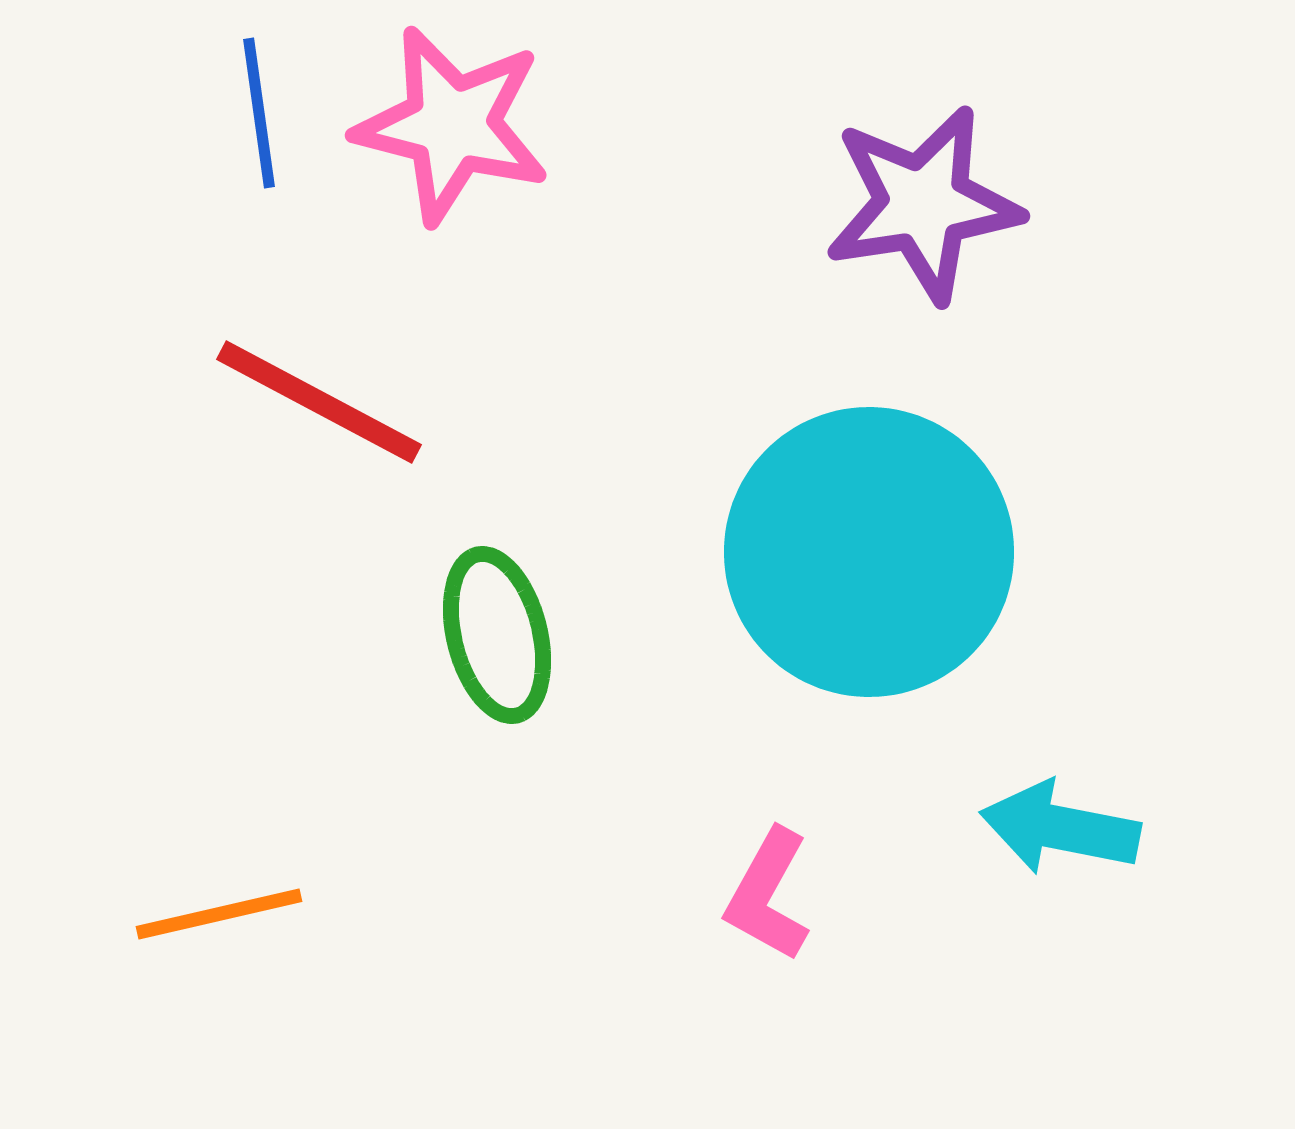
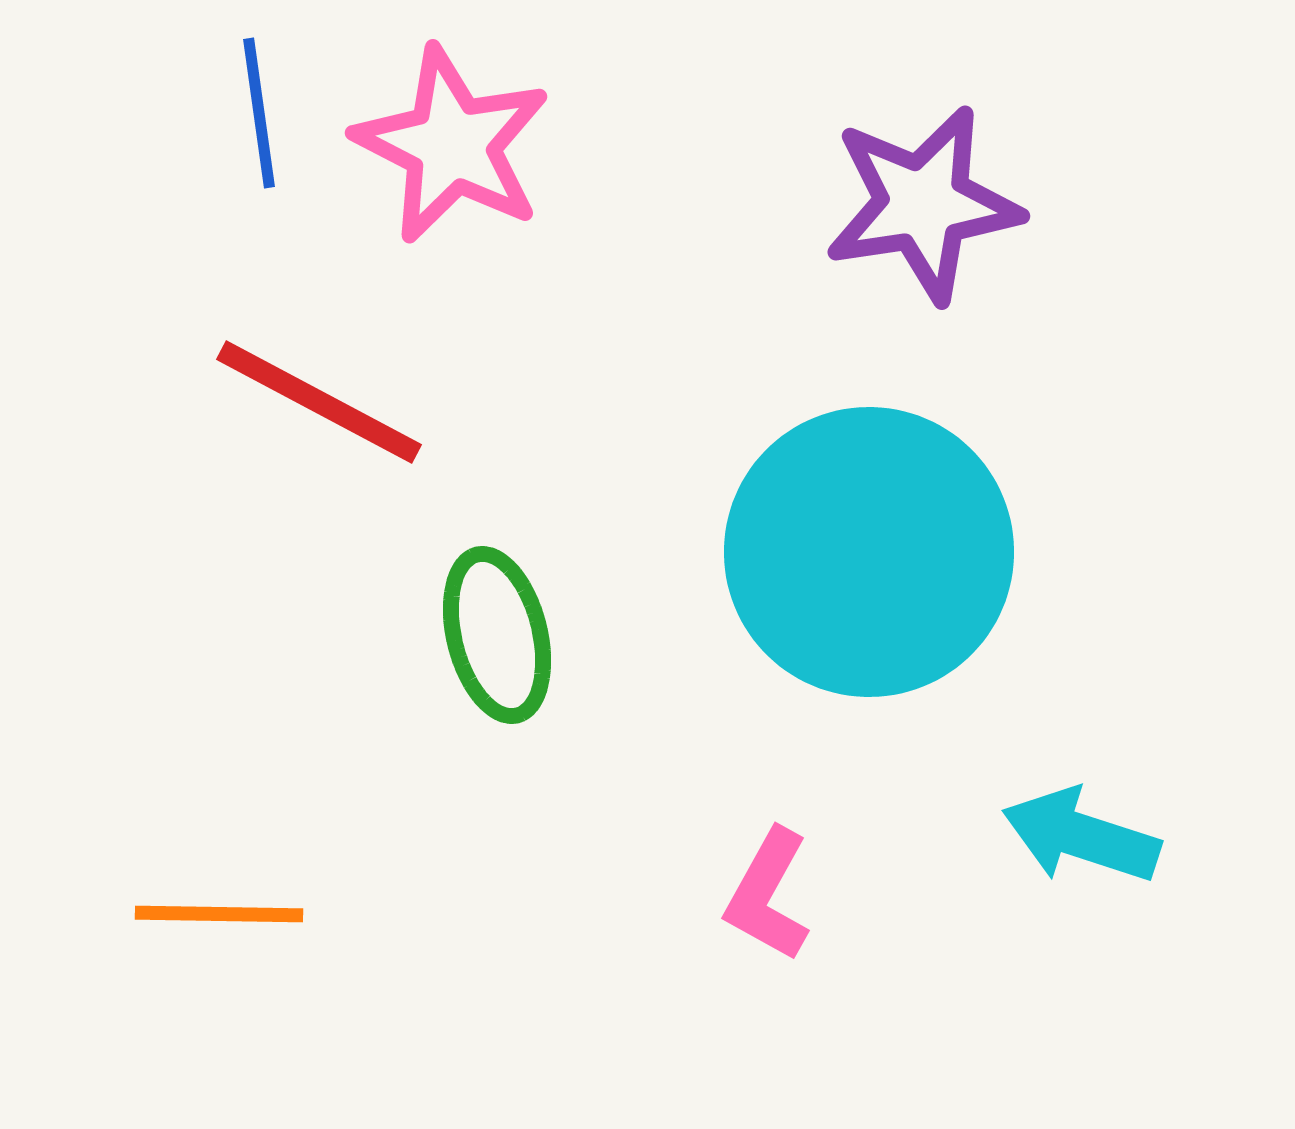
pink star: moved 20 px down; rotated 13 degrees clockwise
cyan arrow: moved 21 px right, 8 px down; rotated 7 degrees clockwise
orange line: rotated 14 degrees clockwise
